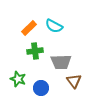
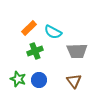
cyan semicircle: moved 1 px left, 6 px down
green cross: rotated 14 degrees counterclockwise
gray trapezoid: moved 16 px right, 11 px up
blue circle: moved 2 px left, 8 px up
